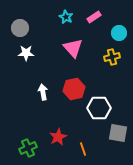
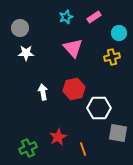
cyan star: rotated 24 degrees clockwise
